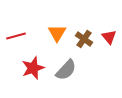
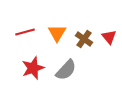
red line: moved 9 px right, 4 px up
